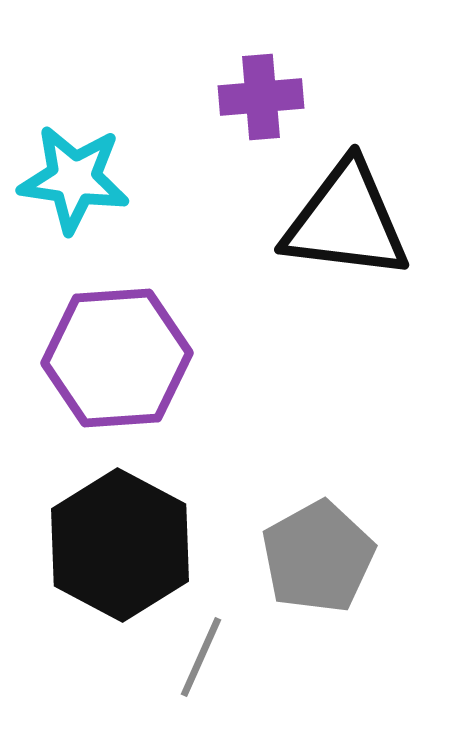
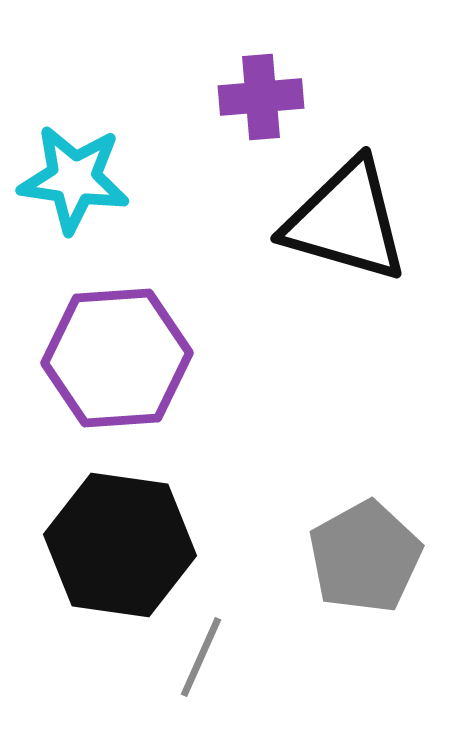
black triangle: rotated 9 degrees clockwise
black hexagon: rotated 20 degrees counterclockwise
gray pentagon: moved 47 px right
